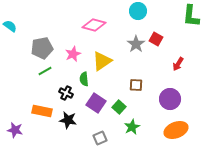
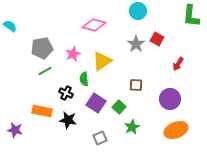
red square: moved 1 px right
